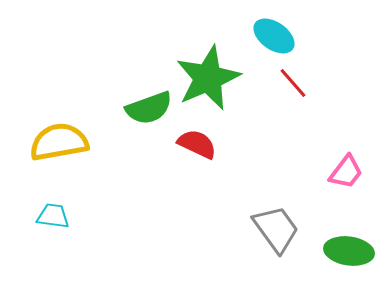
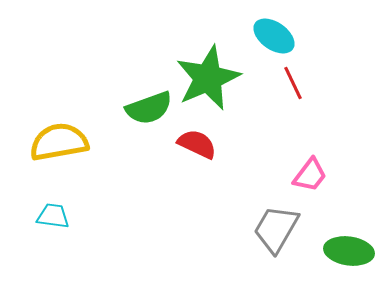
red line: rotated 16 degrees clockwise
pink trapezoid: moved 36 px left, 3 px down
gray trapezoid: rotated 114 degrees counterclockwise
